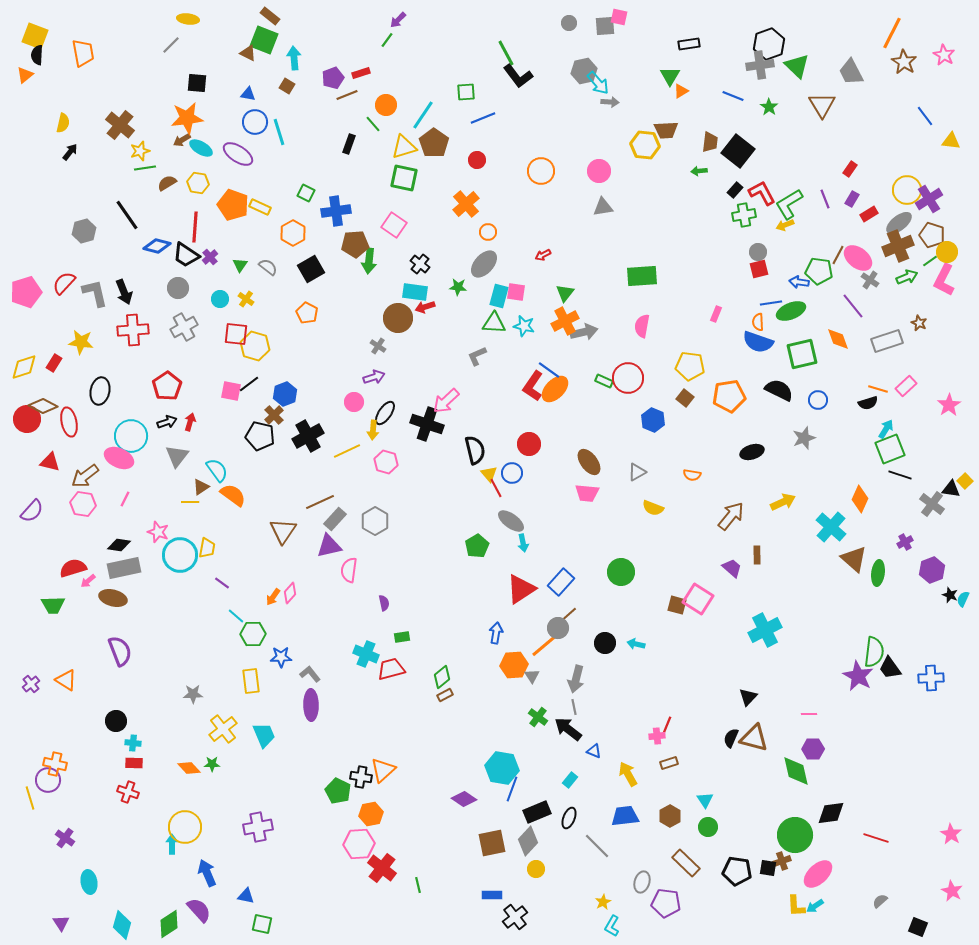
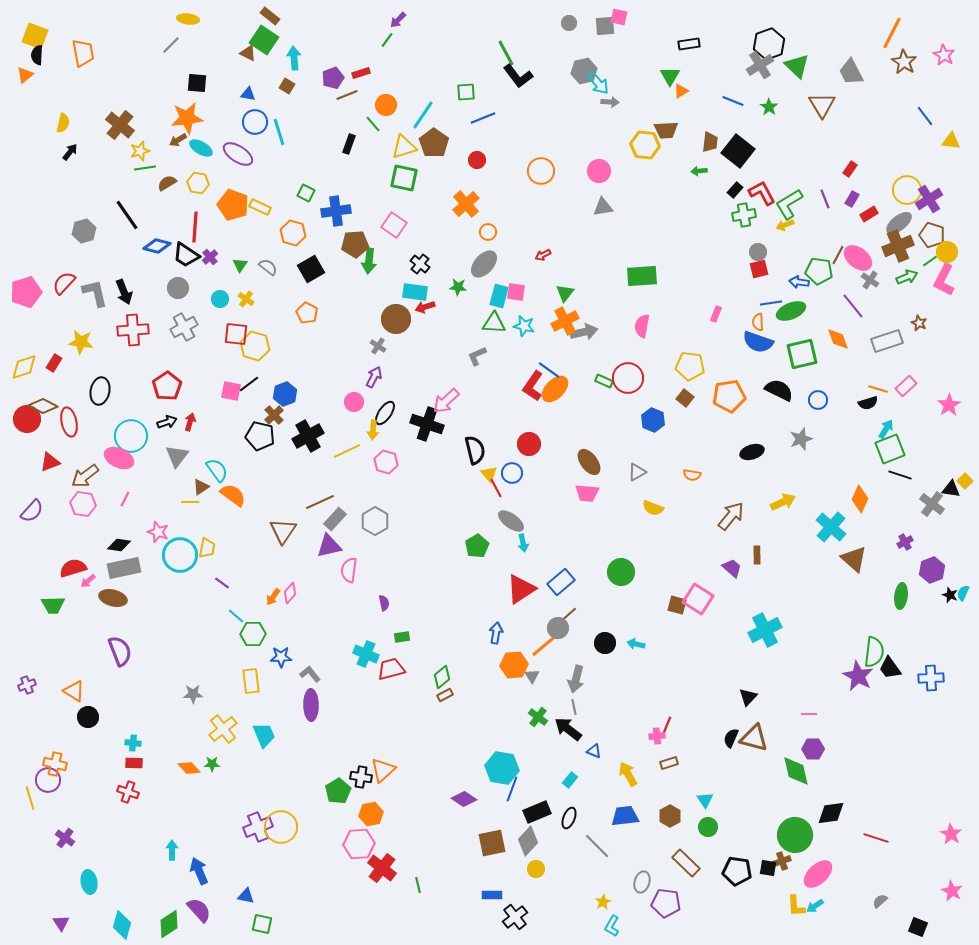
green square at (264, 40): rotated 12 degrees clockwise
gray cross at (760, 65): rotated 24 degrees counterclockwise
blue line at (733, 96): moved 5 px down
brown arrow at (182, 140): moved 4 px left
orange hexagon at (293, 233): rotated 15 degrees counterclockwise
brown circle at (398, 318): moved 2 px left, 1 px down
purple arrow at (374, 377): rotated 45 degrees counterclockwise
gray star at (804, 438): moved 3 px left, 1 px down
red triangle at (50, 462): rotated 35 degrees counterclockwise
green ellipse at (878, 573): moved 23 px right, 23 px down
blue rectangle at (561, 582): rotated 8 degrees clockwise
cyan semicircle at (963, 599): moved 6 px up
orange triangle at (66, 680): moved 8 px right, 11 px down
purple cross at (31, 684): moved 4 px left, 1 px down; rotated 18 degrees clockwise
black circle at (116, 721): moved 28 px left, 4 px up
green pentagon at (338, 791): rotated 15 degrees clockwise
yellow circle at (185, 827): moved 96 px right
purple cross at (258, 827): rotated 12 degrees counterclockwise
cyan arrow at (172, 844): moved 6 px down
blue arrow at (207, 873): moved 8 px left, 2 px up
